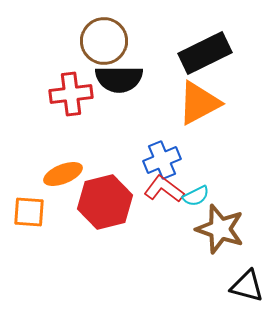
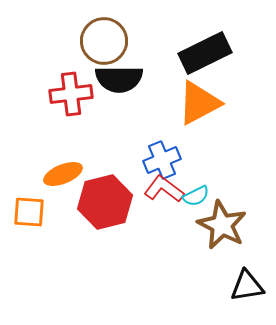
brown star: moved 2 px right, 4 px up; rotated 9 degrees clockwise
black triangle: rotated 24 degrees counterclockwise
